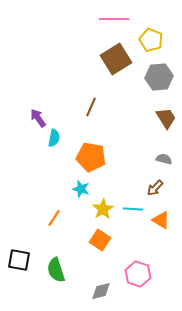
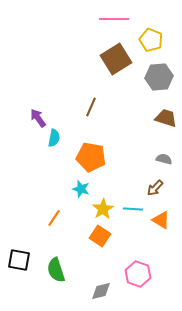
brown trapezoid: rotated 40 degrees counterclockwise
orange square: moved 4 px up
